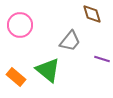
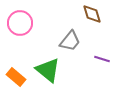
pink circle: moved 2 px up
